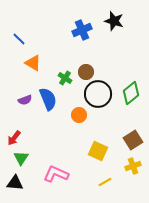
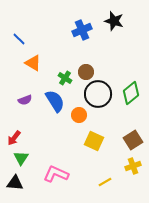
blue semicircle: moved 7 px right, 2 px down; rotated 10 degrees counterclockwise
yellow square: moved 4 px left, 10 px up
